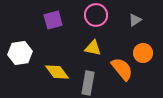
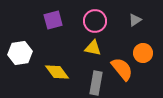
pink circle: moved 1 px left, 6 px down
gray rectangle: moved 8 px right
